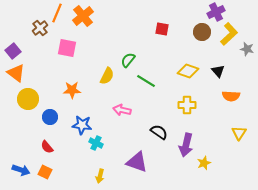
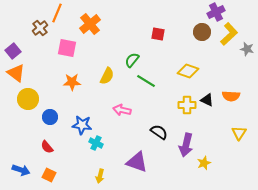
orange cross: moved 7 px right, 8 px down
red square: moved 4 px left, 5 px down
green semicircle: moved 4 px right
black triangle: moved 11 px left, 29 px down; rotated 24 degrees counterclockwise
orange star: moved 8 px up
orange square: moved 4 px right, 3 px down
